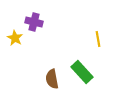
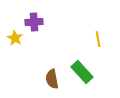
purple cross: rotated 18 degrees counterclockwise
